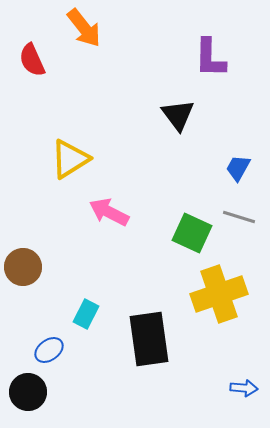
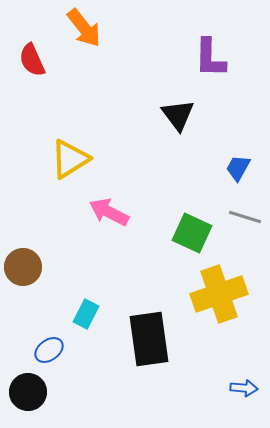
gray line: moved 6 px right
